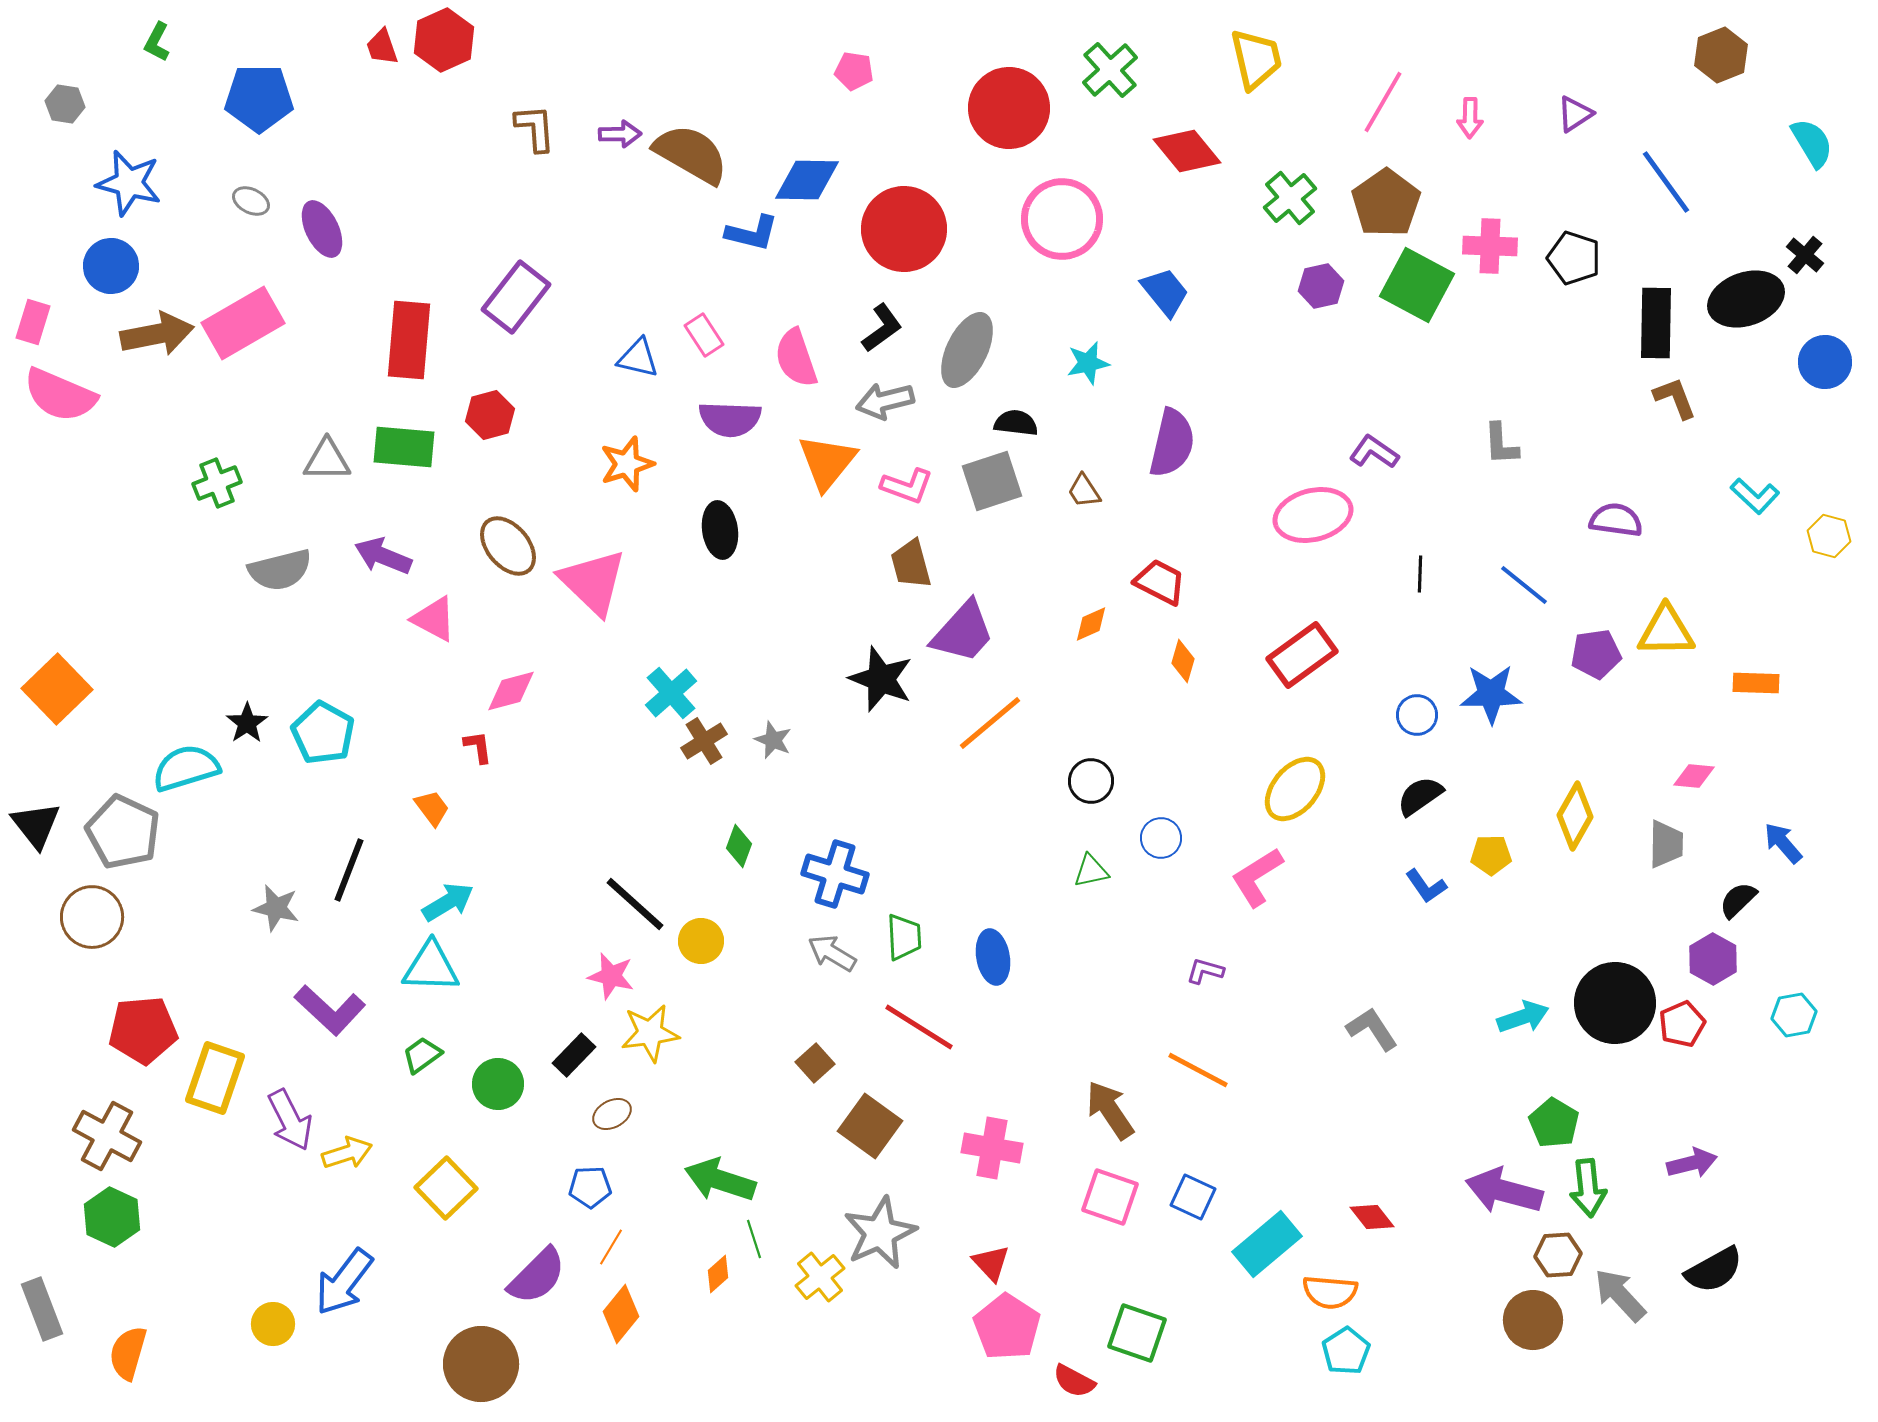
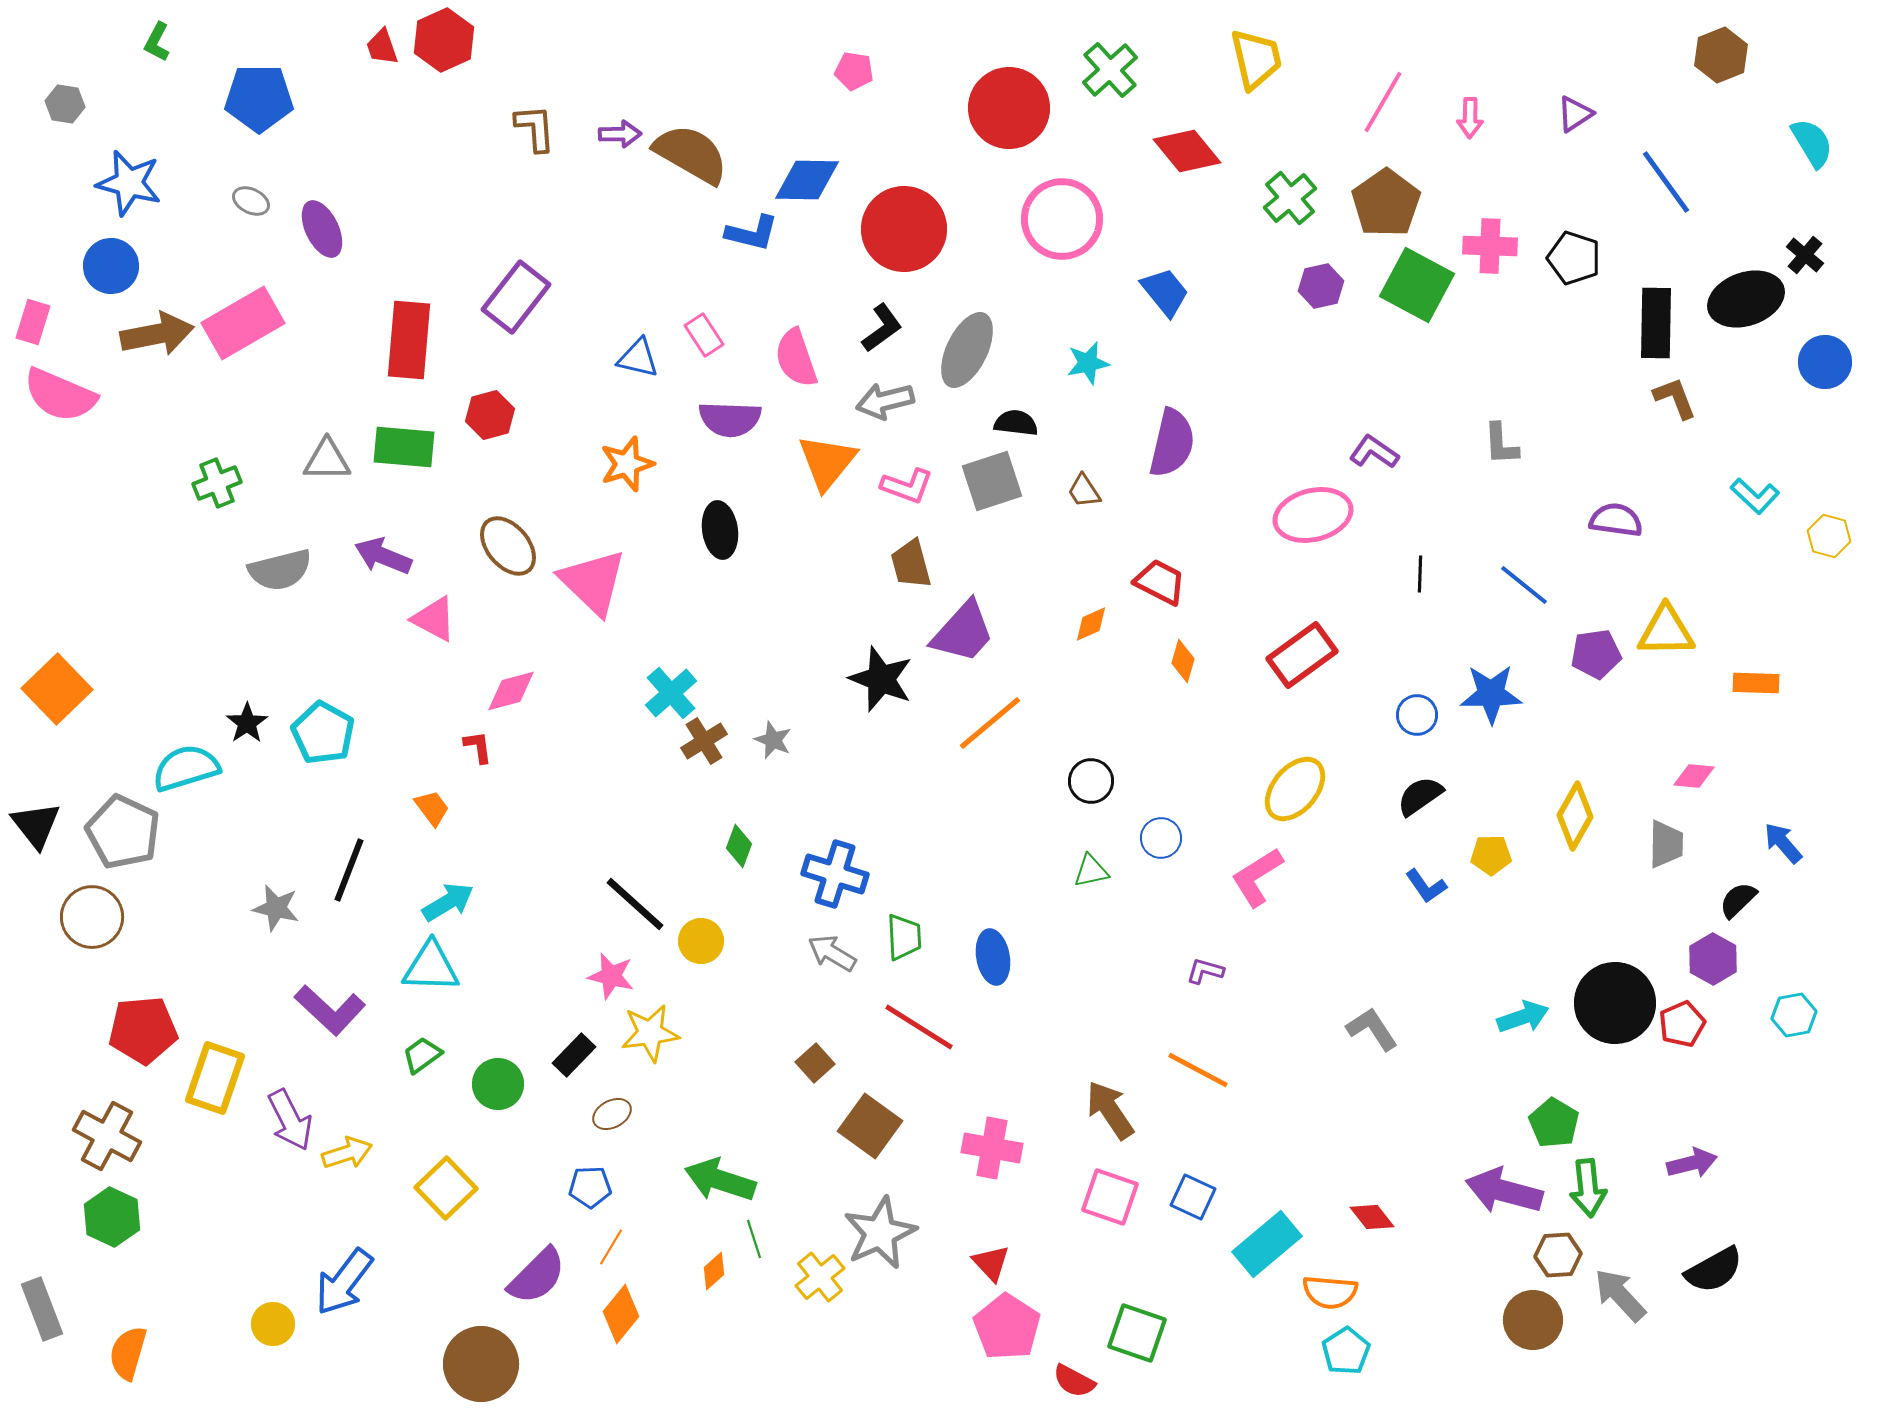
orange diamond at (718, 1274): moved 4 px left, 3 px up
